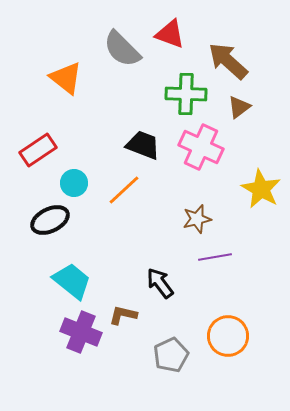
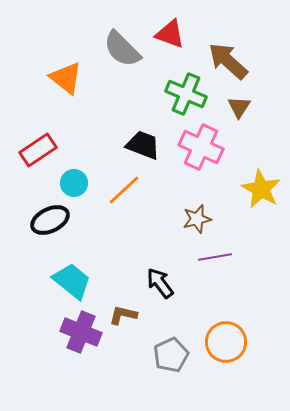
green cross: rotated 21 degrees clockwise
brown triangle: rotated 20 degrees counterclockwise
orange circle: moved 2 px left, 6 px down
